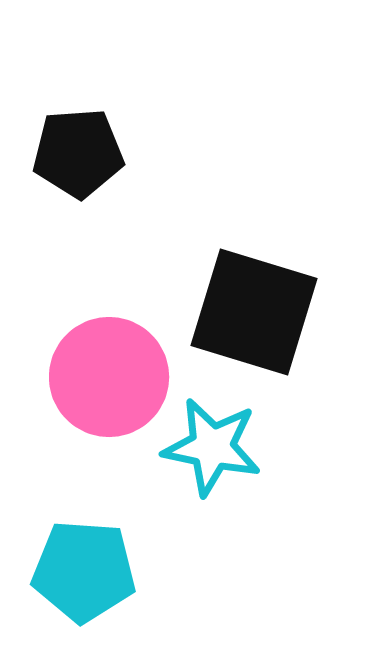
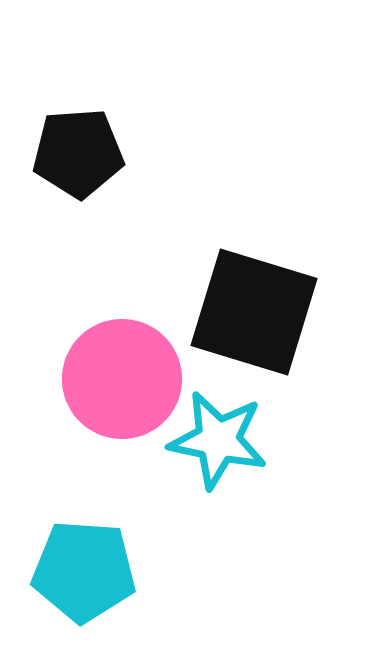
pink circle: moved 13 px right, 2 px down
cyan star: moved 6 px right, 7 px up
